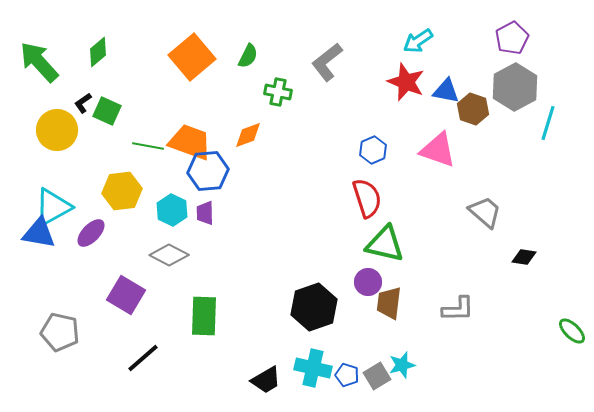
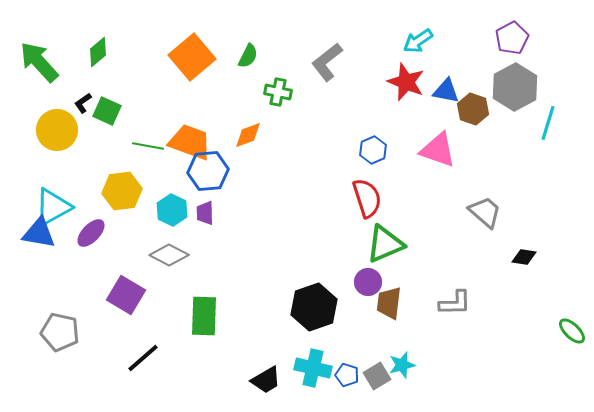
green triangle at (385, 244): rotated 36 degrees counterclockwise
gray L-shape at (458, 309): moved 3 px left, 6 px up
